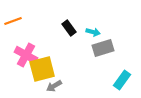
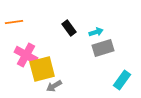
orange line: moved 1 px right, 1 px down; rotated 12 degrees clockwise
cyan arrow: moved 3 px right; rotated 32 degrees counterclockwise
